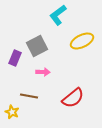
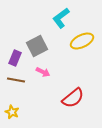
cyan L-shape: moved 3 px right, 3 px down
pink arrow: rotated 24 degrees clockwise
brown line: moved 13 px left, 16 px up
